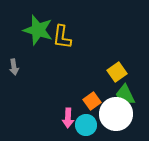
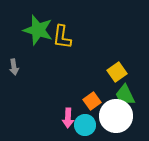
white circle: moved 2 px down
cyan circle: moved 1 px left
